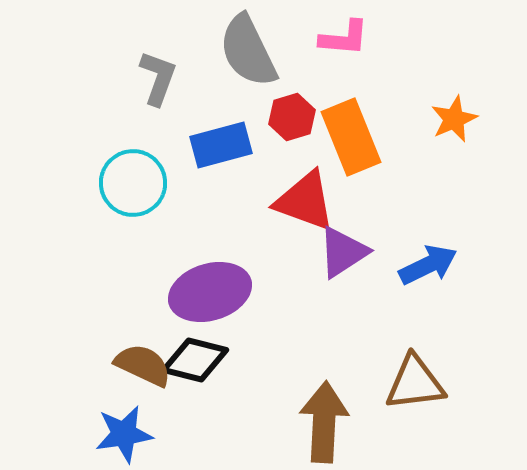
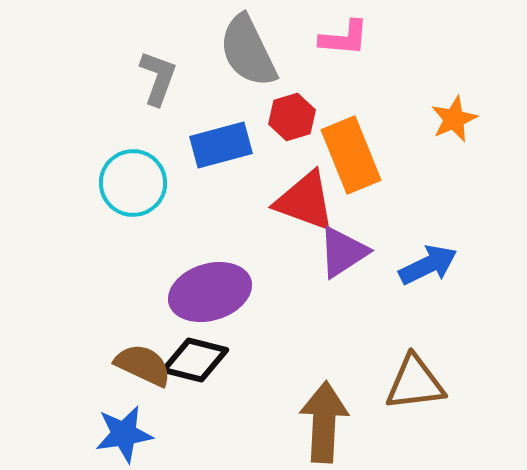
orange rectangle: moved 18 px down
